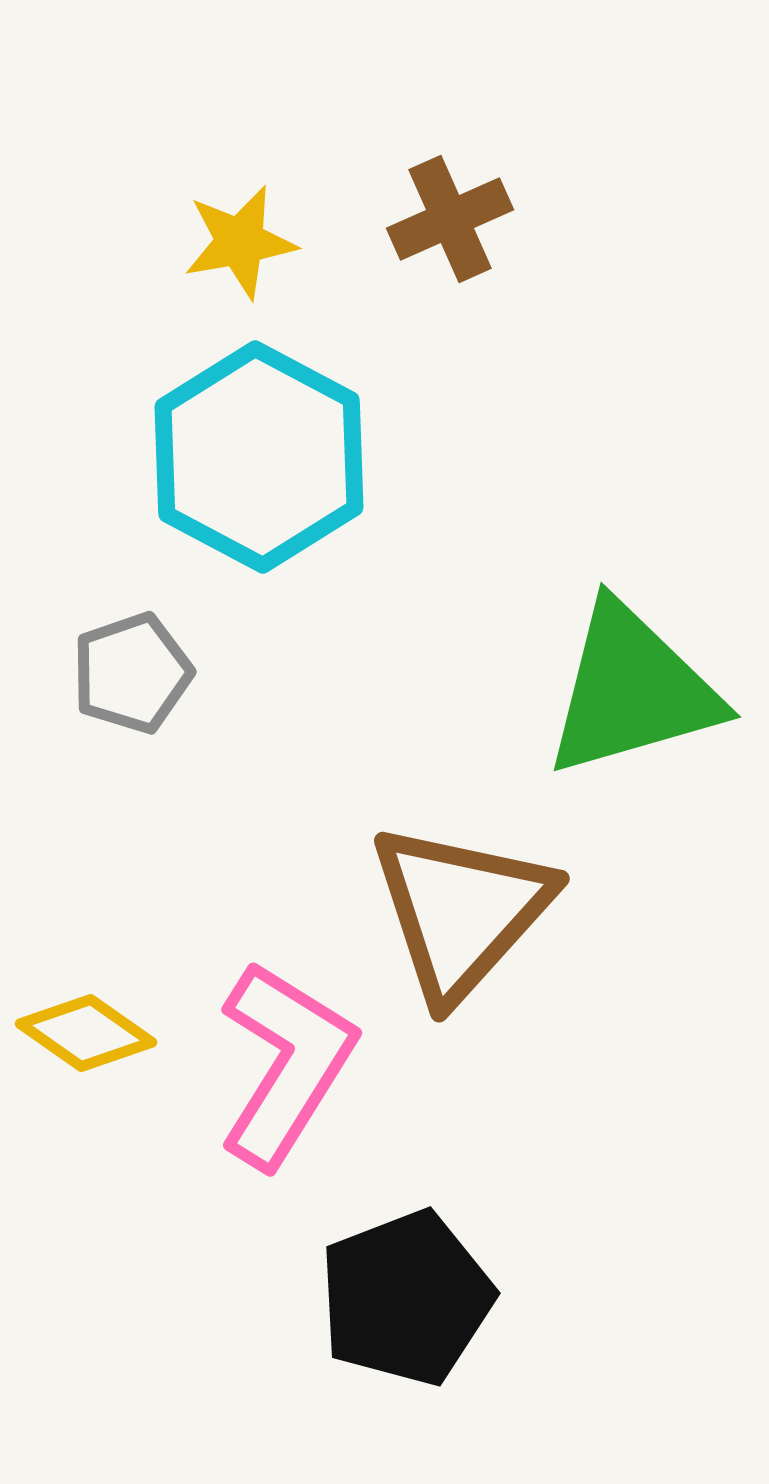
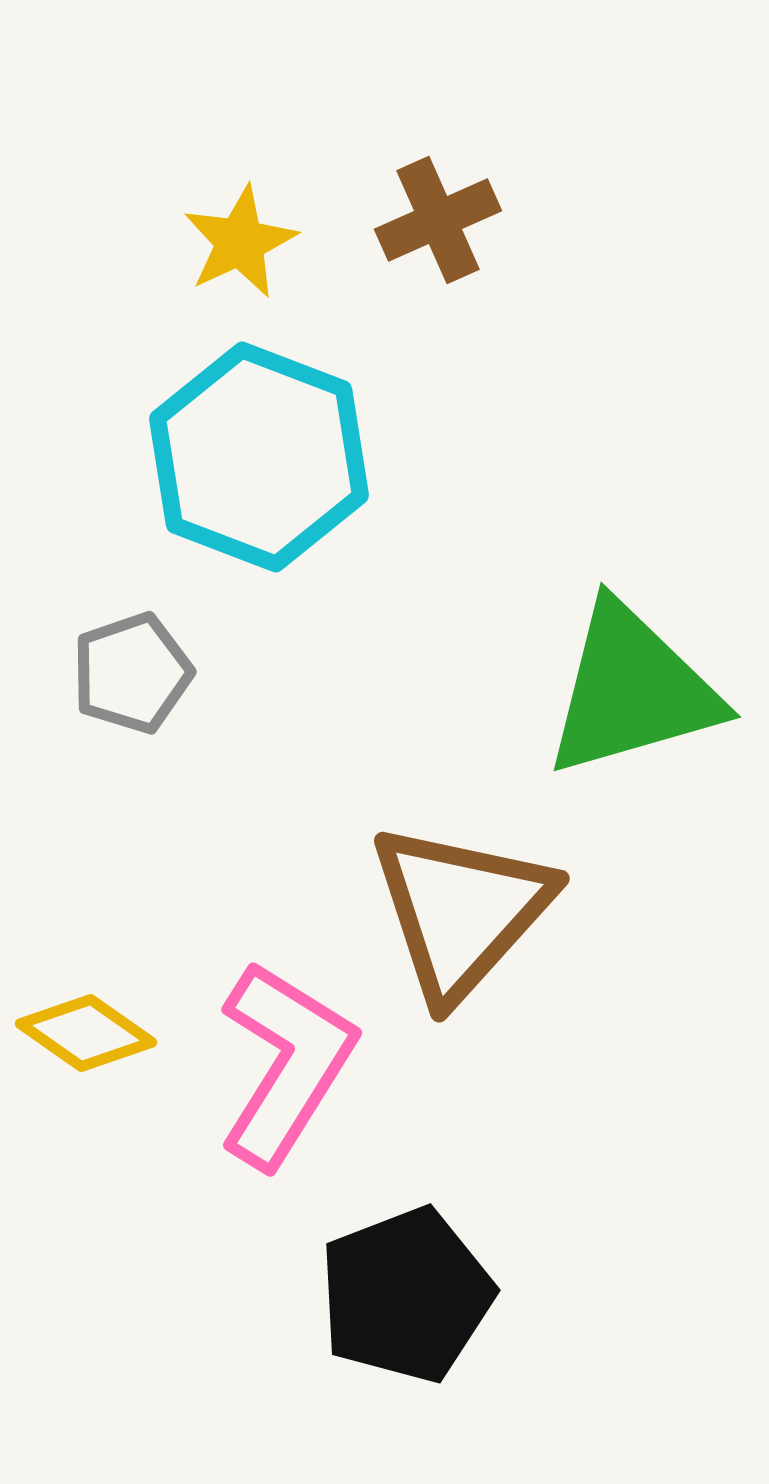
brown cross: moved 12 px left, 1 px down
yellow star: rotated 15 degrees counterclockwise
cyan hexagon: rotated 7 degrees counterclockwise
black pentagon: moved 3 px up
